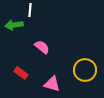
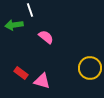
white line: rotated 24 degrees counterclockwise
pink semicircle: moved 4 px right, 10 px up
yellow circle: moved 5 px right, 2 px up
pink triangle: moved 10 px left, 3 px up
